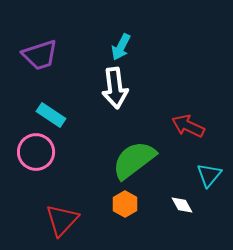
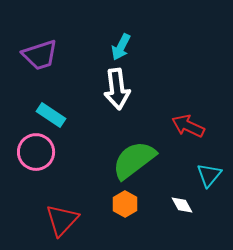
white arrow: moved 2 px right, 1 px down
